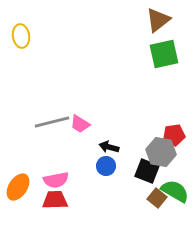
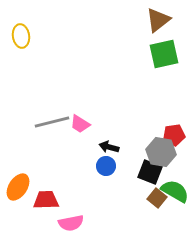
black square: moved 3 px right, 1 px down
pink semicircle: moved 15 px right, 43 px down
red trapezoid: moved 9 px left
